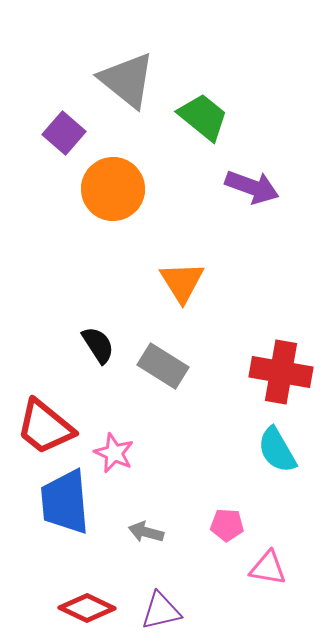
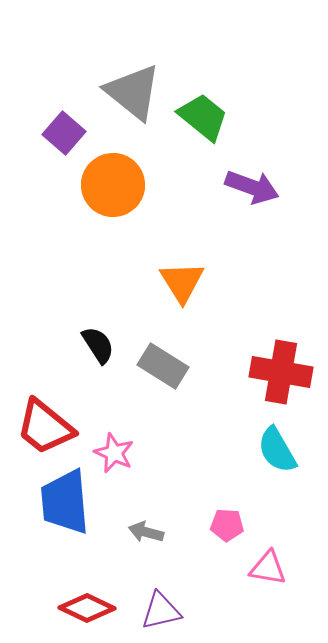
gray triangle: moved 6 px right, 12 px down
orange circle: moved 4 px up
